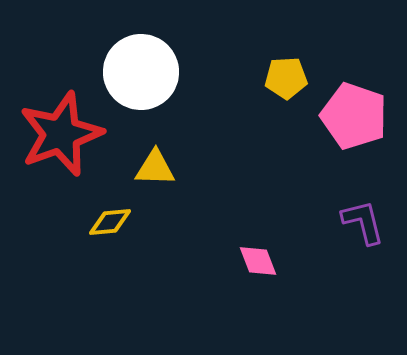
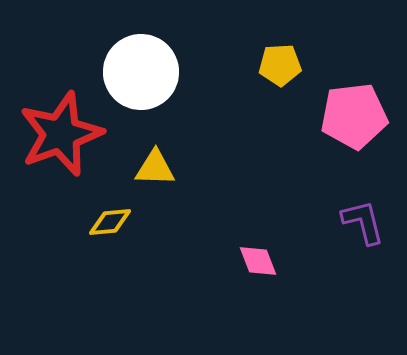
yellow pentagon: moved 6 px left, 13 px up
pink pentagon: rotated 26 degrees counterclockwise
